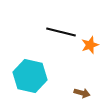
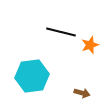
cyan hexagon: moved 2 px right; rotated 20 degrees counterclockwise
